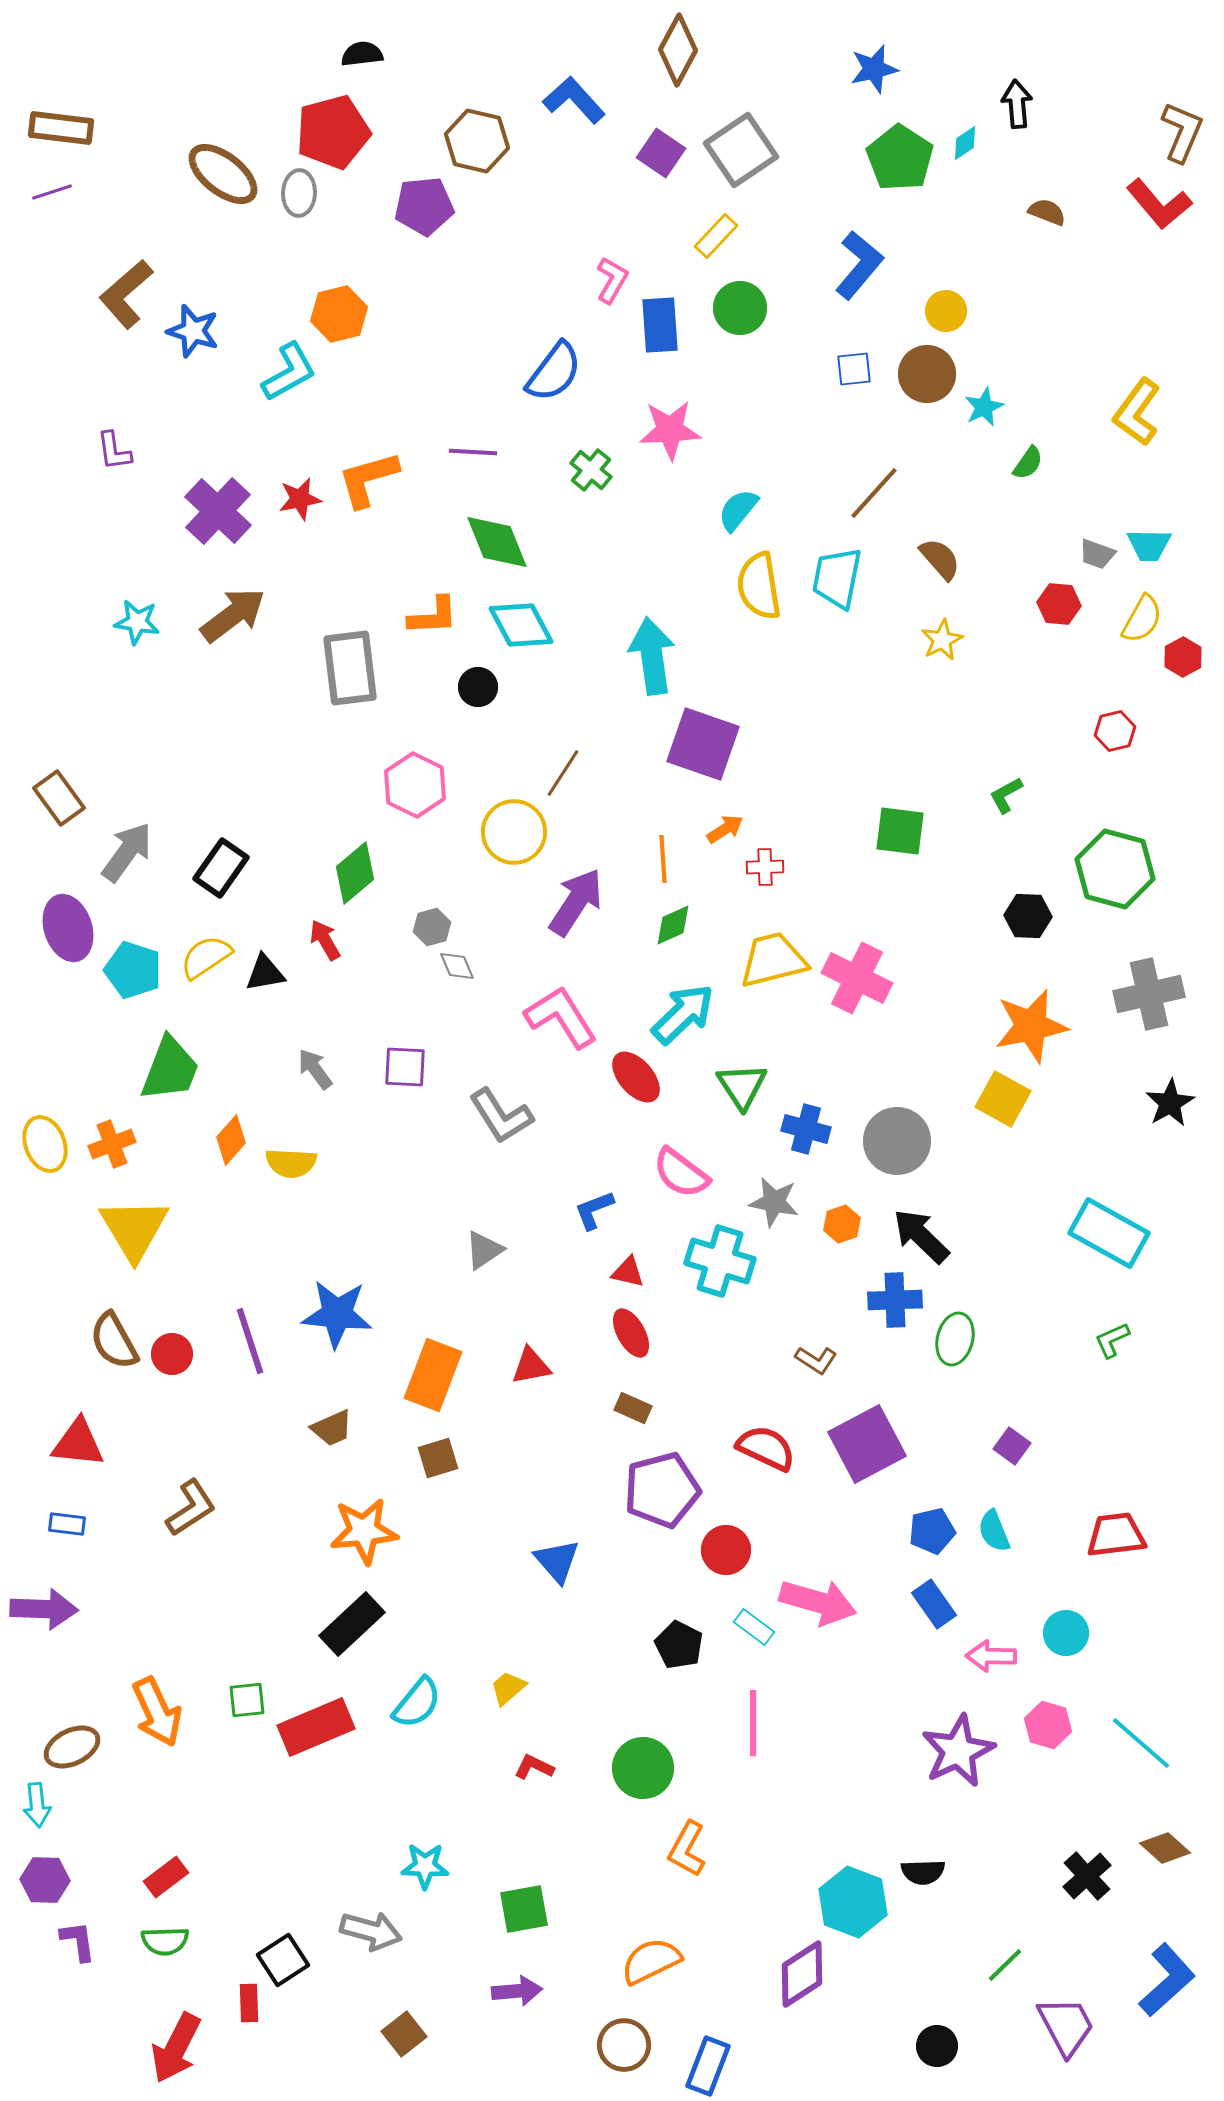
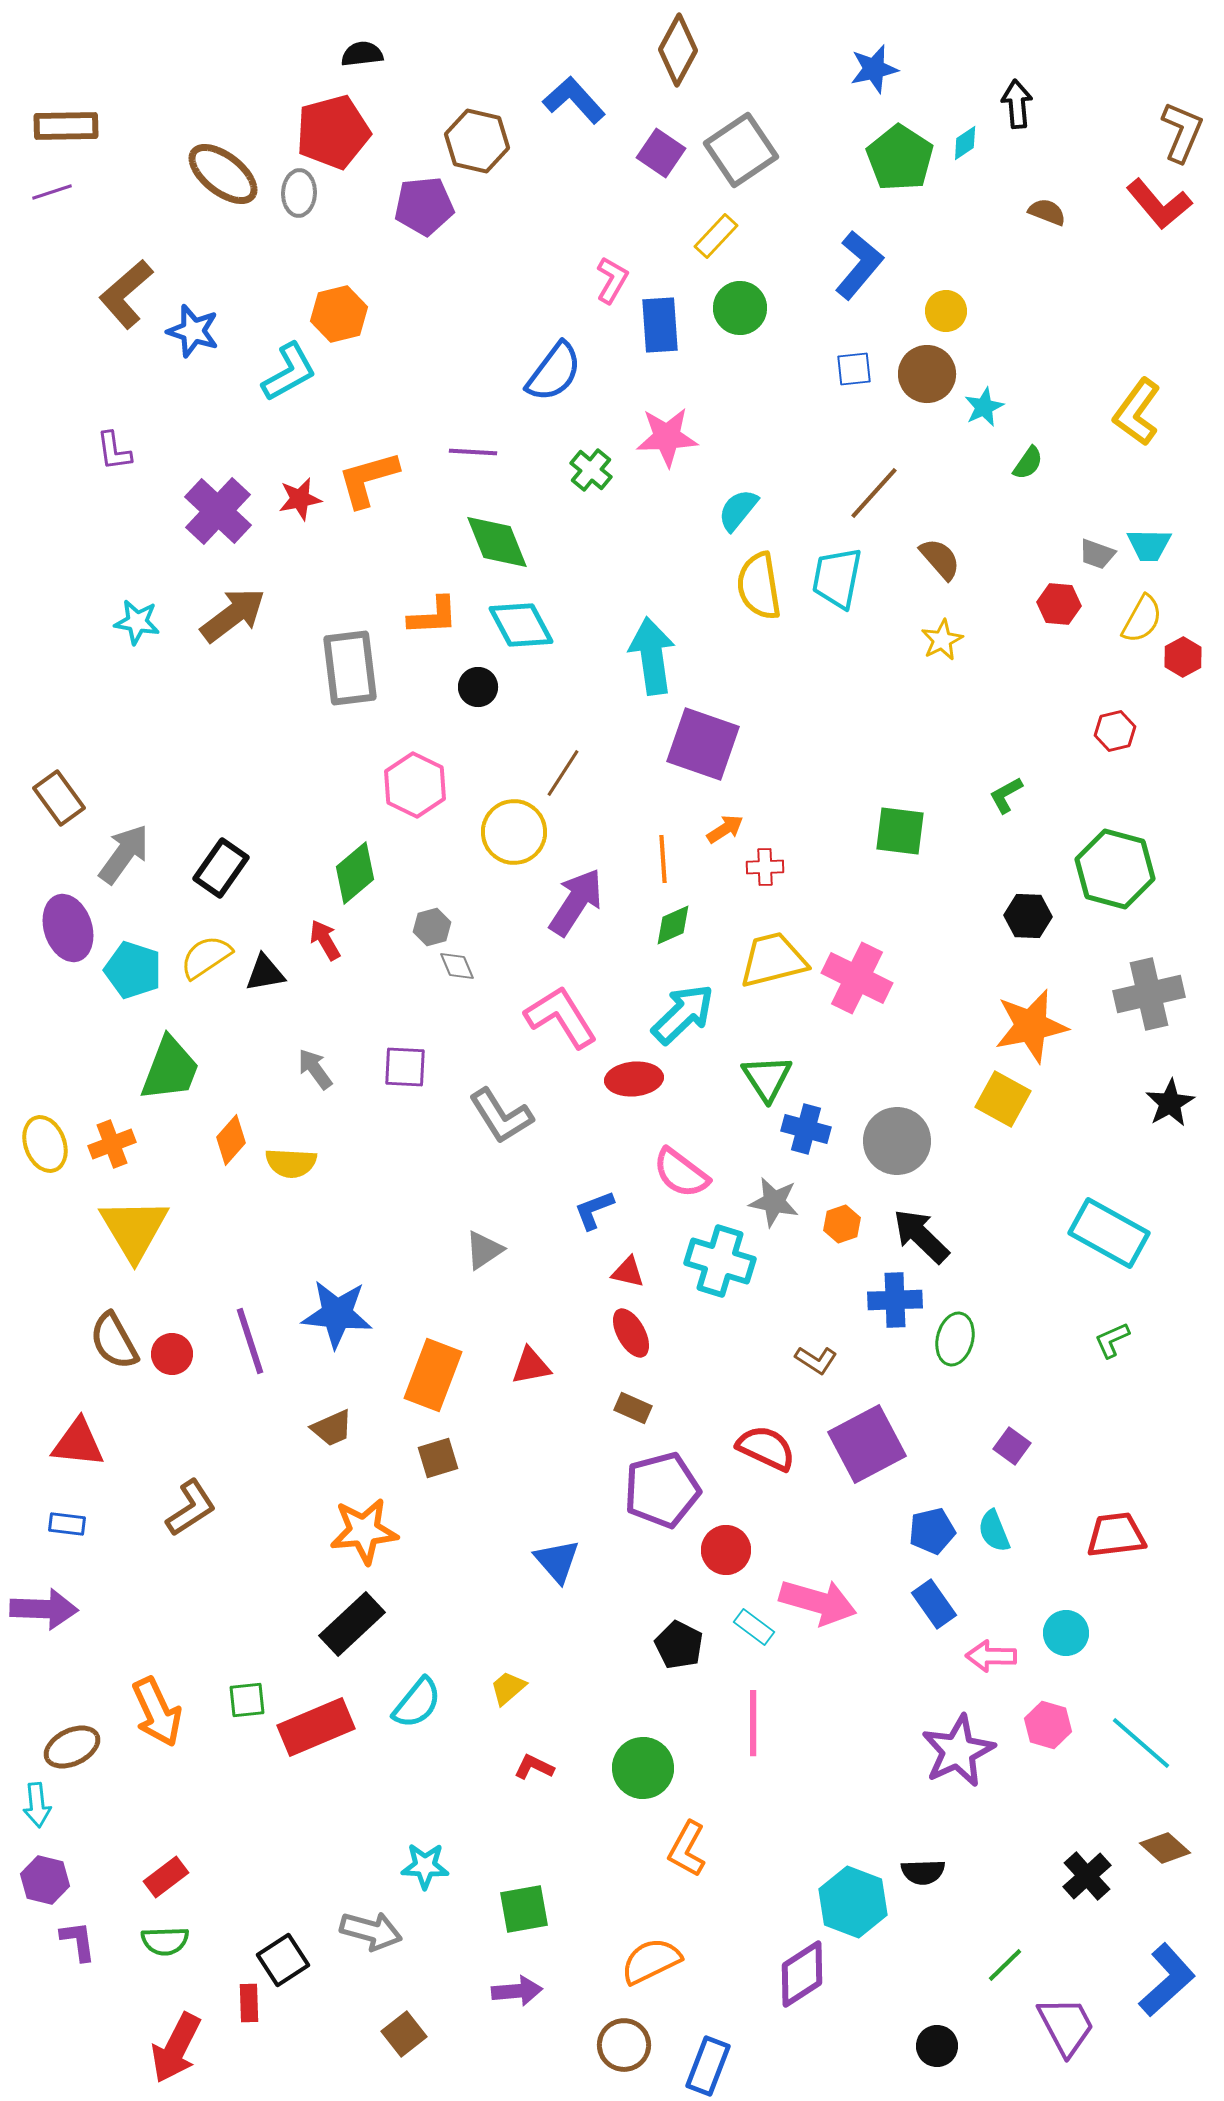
brown rectangle at (61, 128): moved 5 px right, 2 px up; rotated 8 degrees counterclockwise
pink star at (670, 430): moved 3 px left, 7 px down
gray arrow at (127, 852): moved 3 px left, 2 px down
red ellipse at (636, 1077): moved 2 px left, 2 px down; rotated 54 degrees counterclockwise
green triangle at (742, 1086): moved 25 px right, 8 px up
purple hexagon at (45, 1880): rotated 12 degrees clockwise
